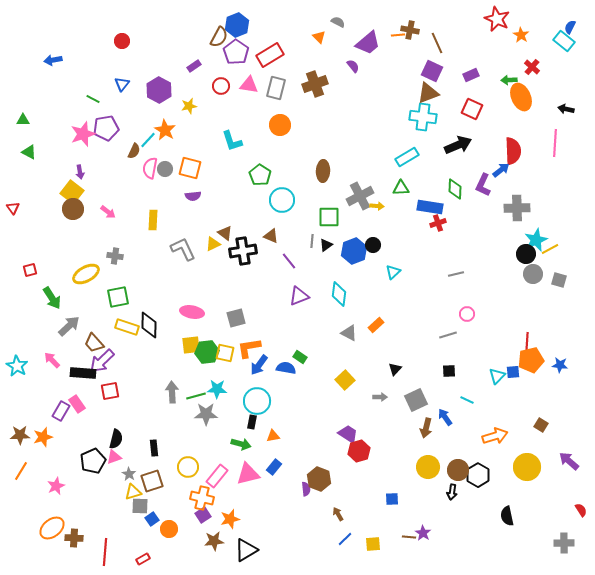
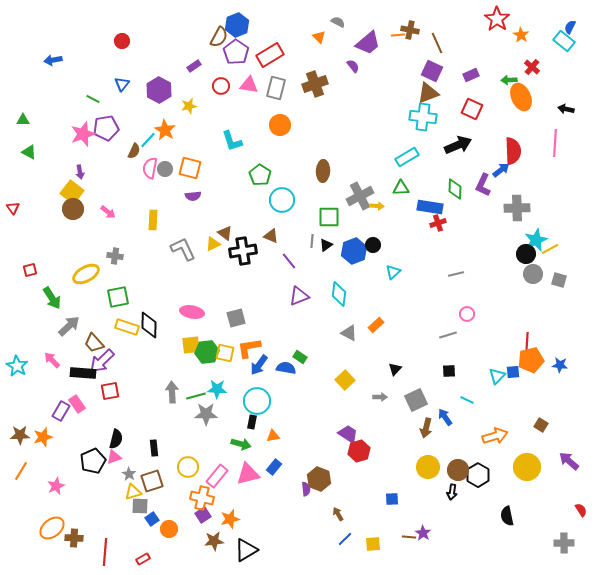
red star at (497, 19): rotated 10 degrees clockwise
